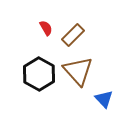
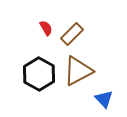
brown rectangle: moved 1 px left, 1 px up
brown triangle: rotated 44 degrees clockwise
